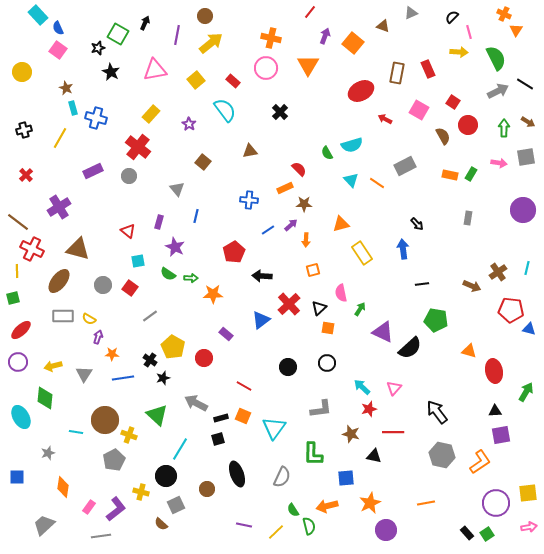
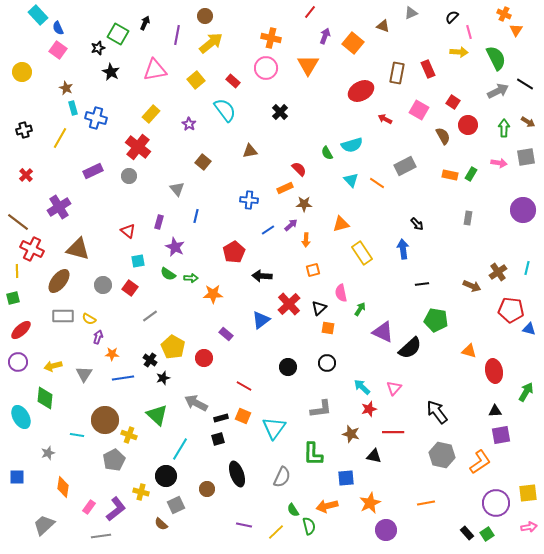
cyan line at (76, 432): moved 1 px right, 3 px down
